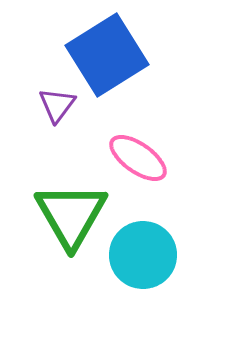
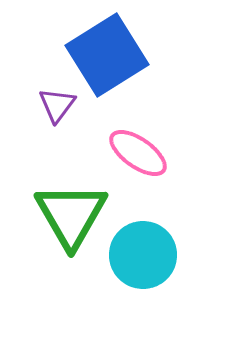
pink ellipse: moved 5 px up
